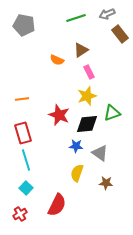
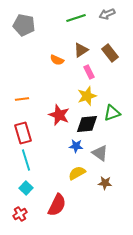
brown rectangle: moved 10 px left, 19 px down
yellow semicircle: rotated 42 degrees clockwise
brown star: moved 1 px left
